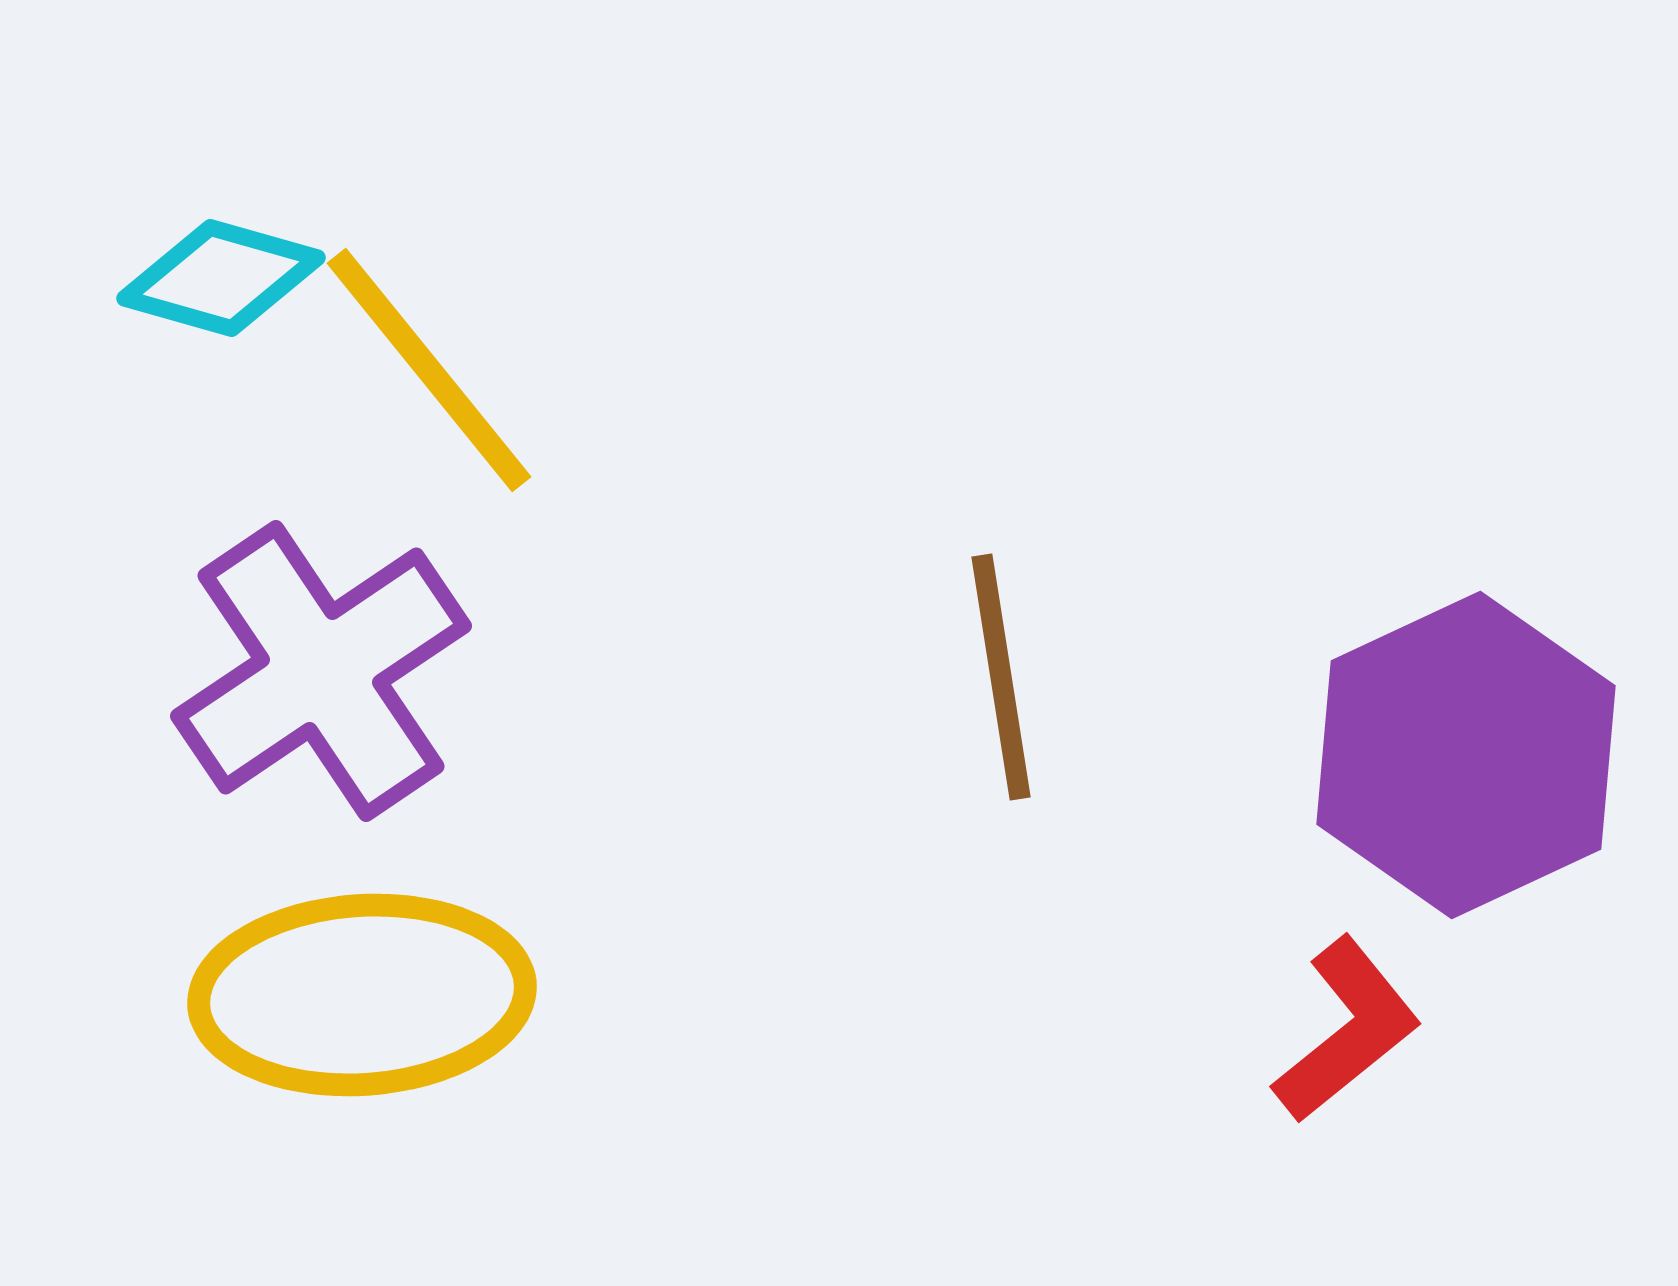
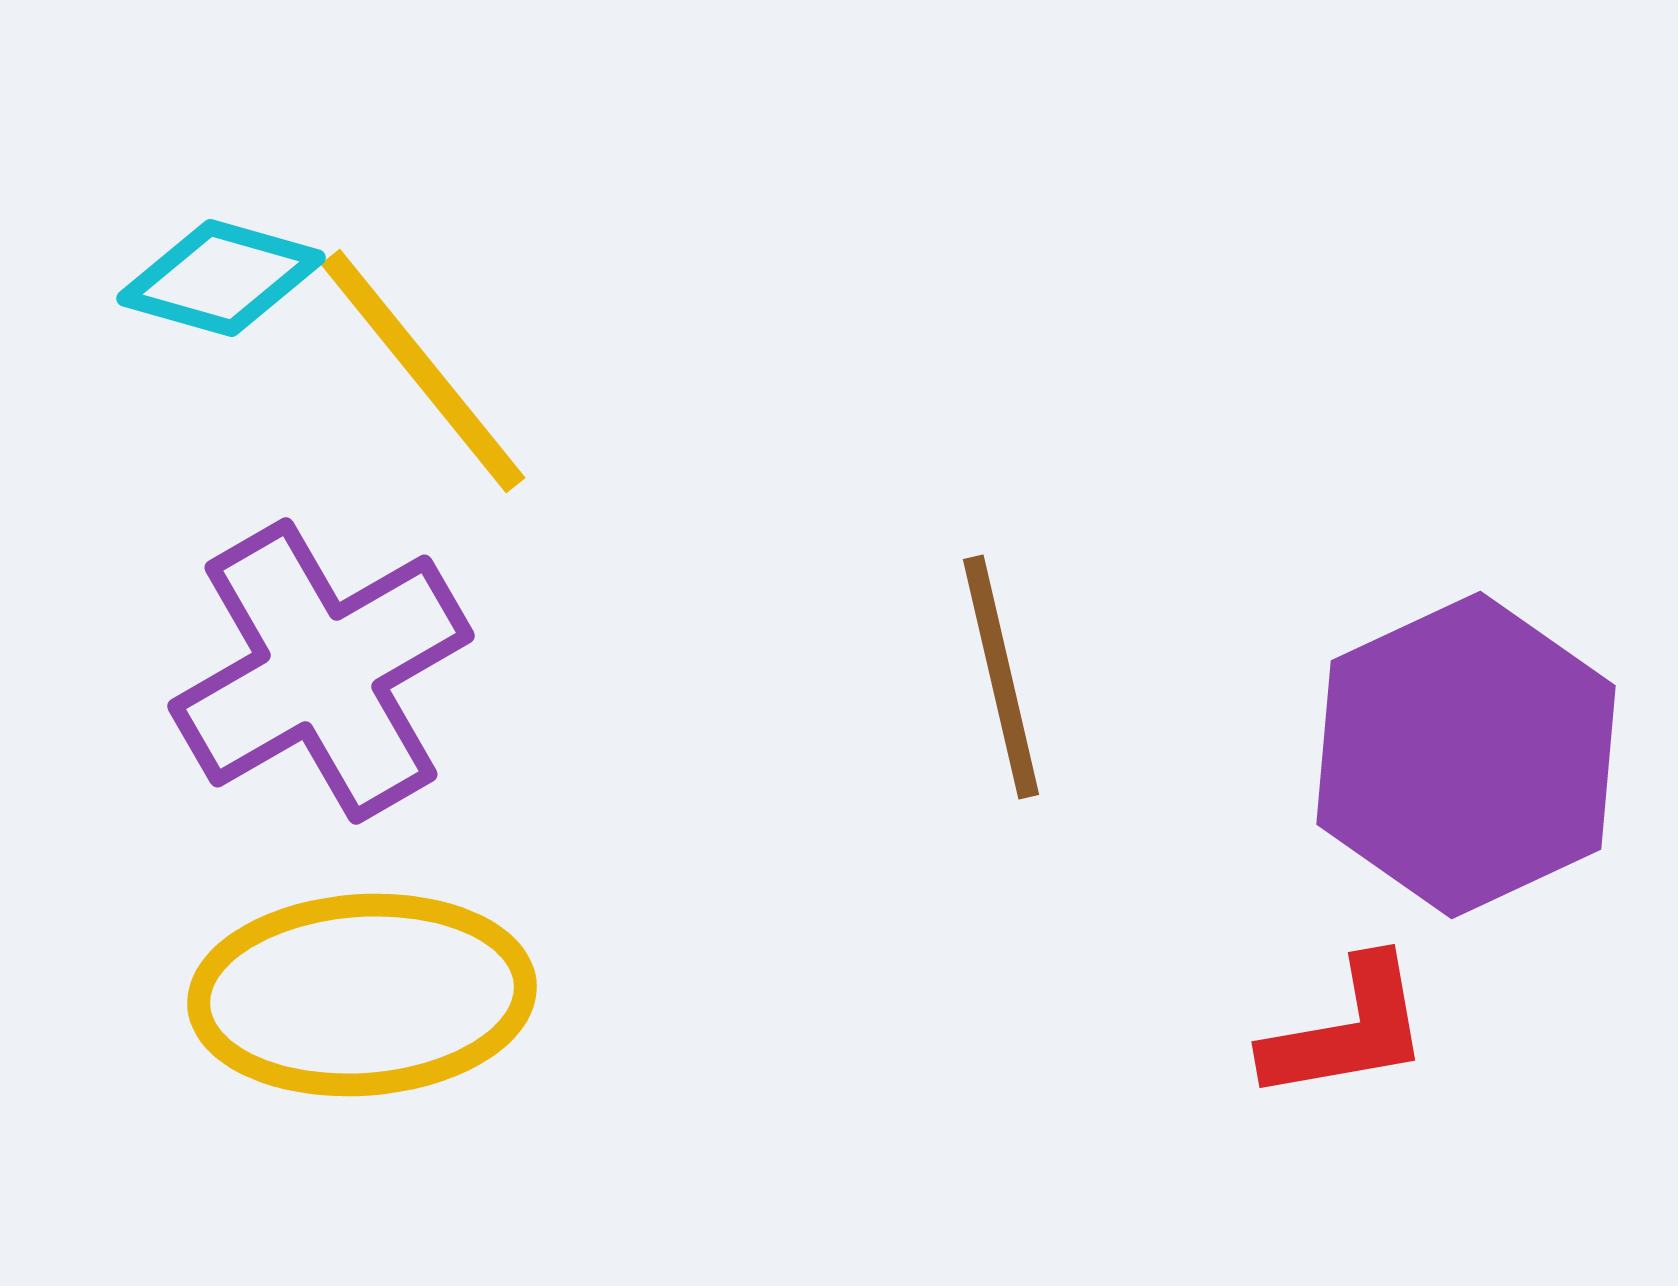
yellow line: moved 6 px left, 1 px down
purple cross: rotated 4 degrees clockwise
brown line: rotated 4 degrees counterclockwise
red L-shape: rotated 29 degrees clockwise
